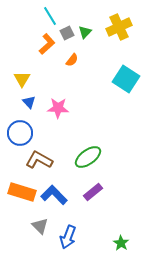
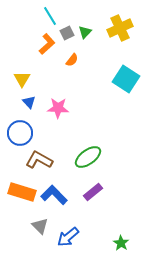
yellow cross: moved 1 px right, 1 px down
blue arrow: rotated 30 degrees clockwise
